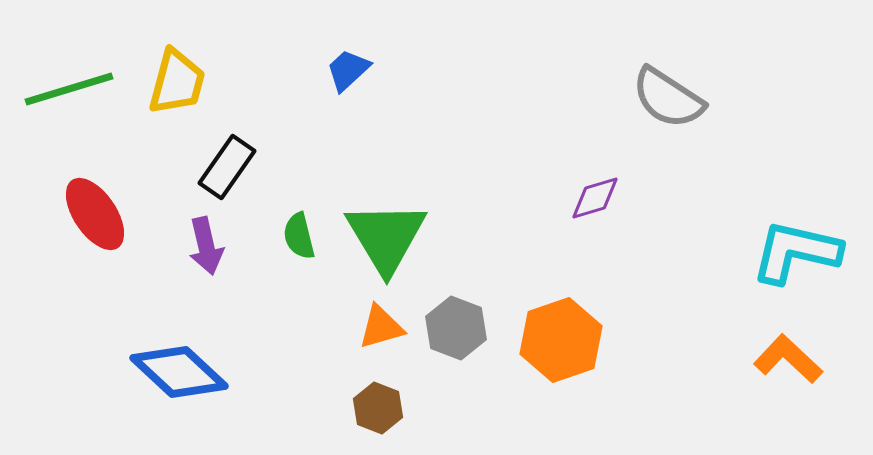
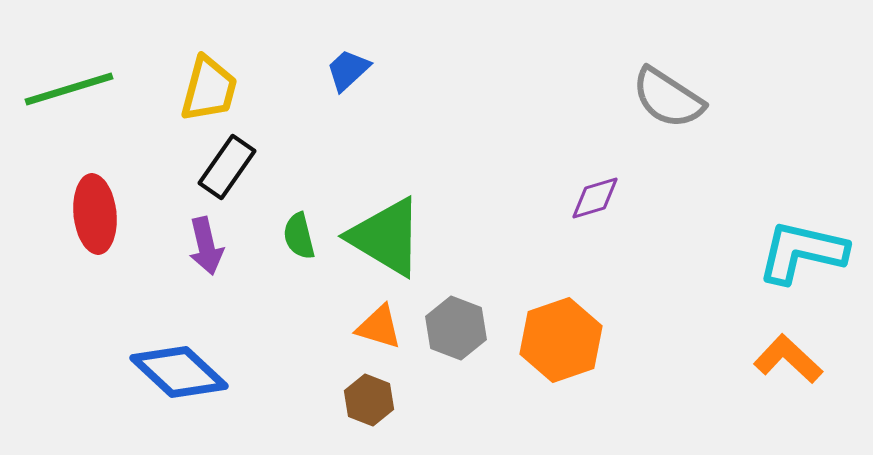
yellow trapezoid: moved 32 px right, 7 px down
red ellipse: rotated 28 degrees clockwise
green triangle: rotated 28 degrees counterclockwise
cyan L-shape: moved 6 px right
orange triangle: moved 2 px left; rotated 33 degrees clockwise
brown hexagon: moved 9 px left, 8 px up
